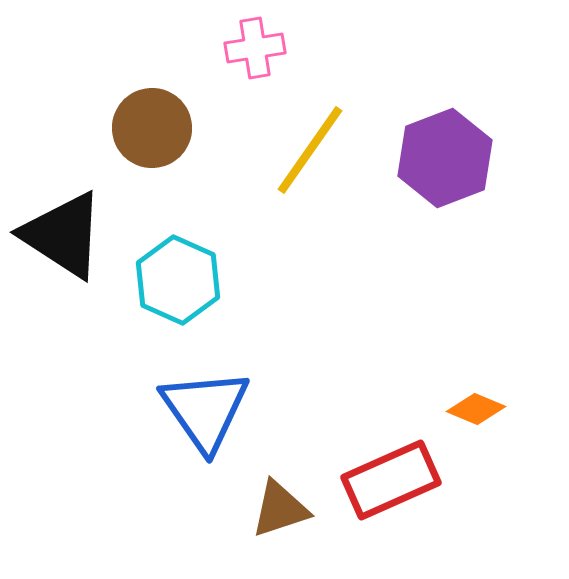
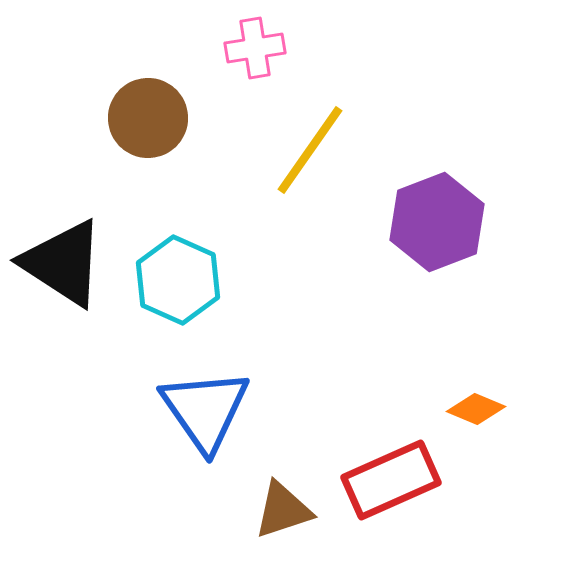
brown circle: moved 4 px left, 10 px up
purple hexagon: moved 8 px left, 64 px down
black triangle: moved 28 px down
brown triangle: moved 3 px right, 1 px down
